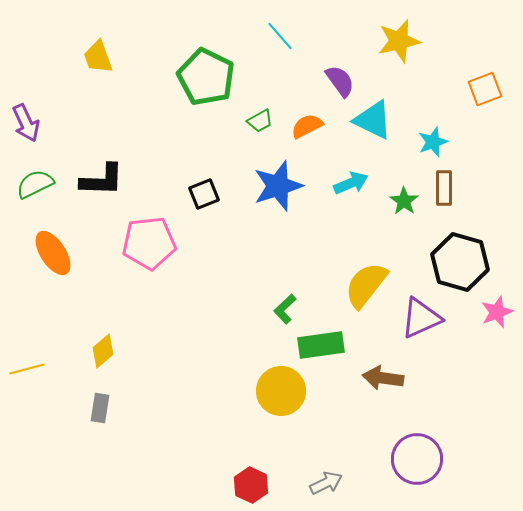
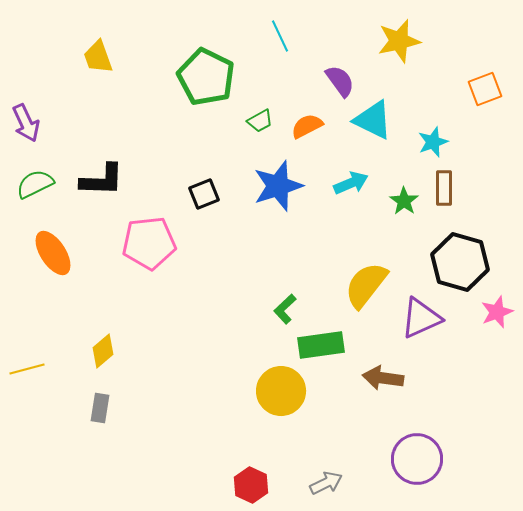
cyan line: rotated 16 degrees clockwise
